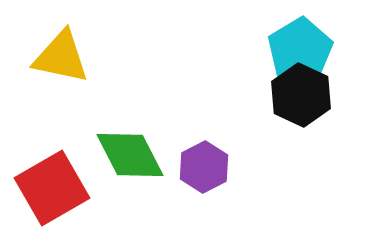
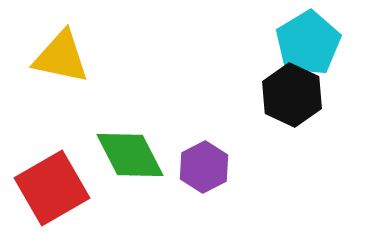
cyan pentagon: moved 8 px right, 7 px up
black hexagon: moved 9 px left
